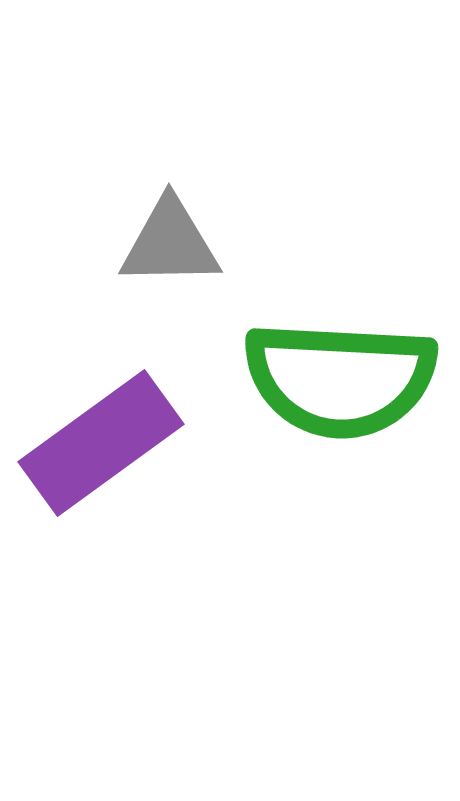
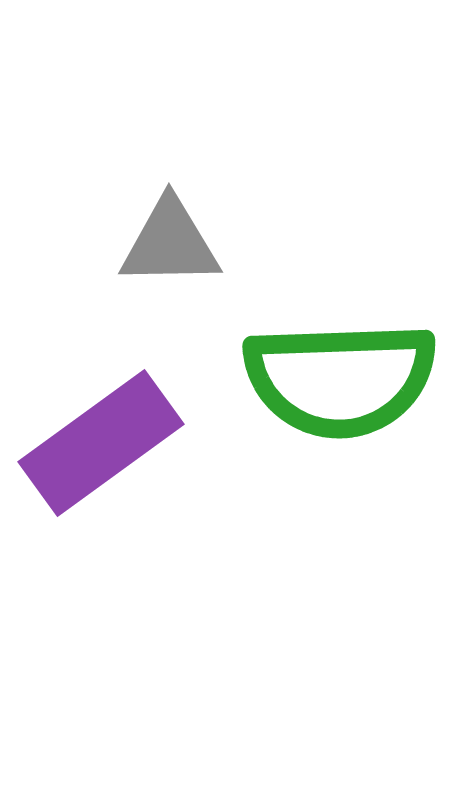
green semicircle: rotated 5 degrees counterclockwise
